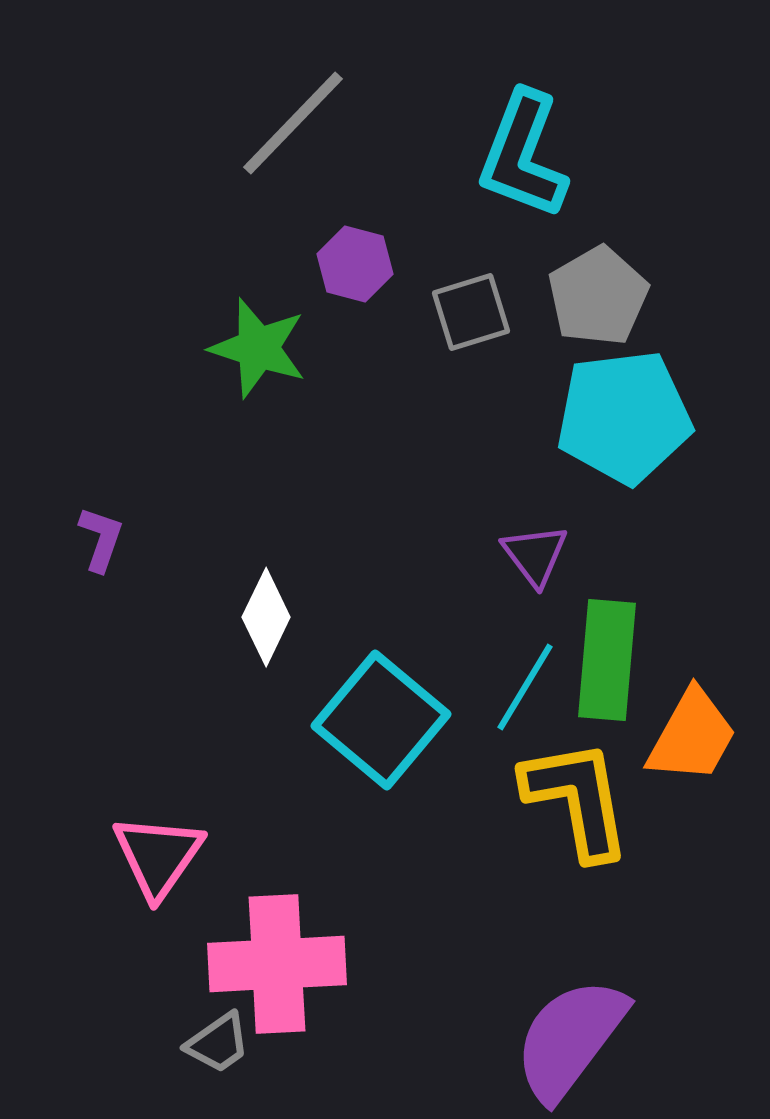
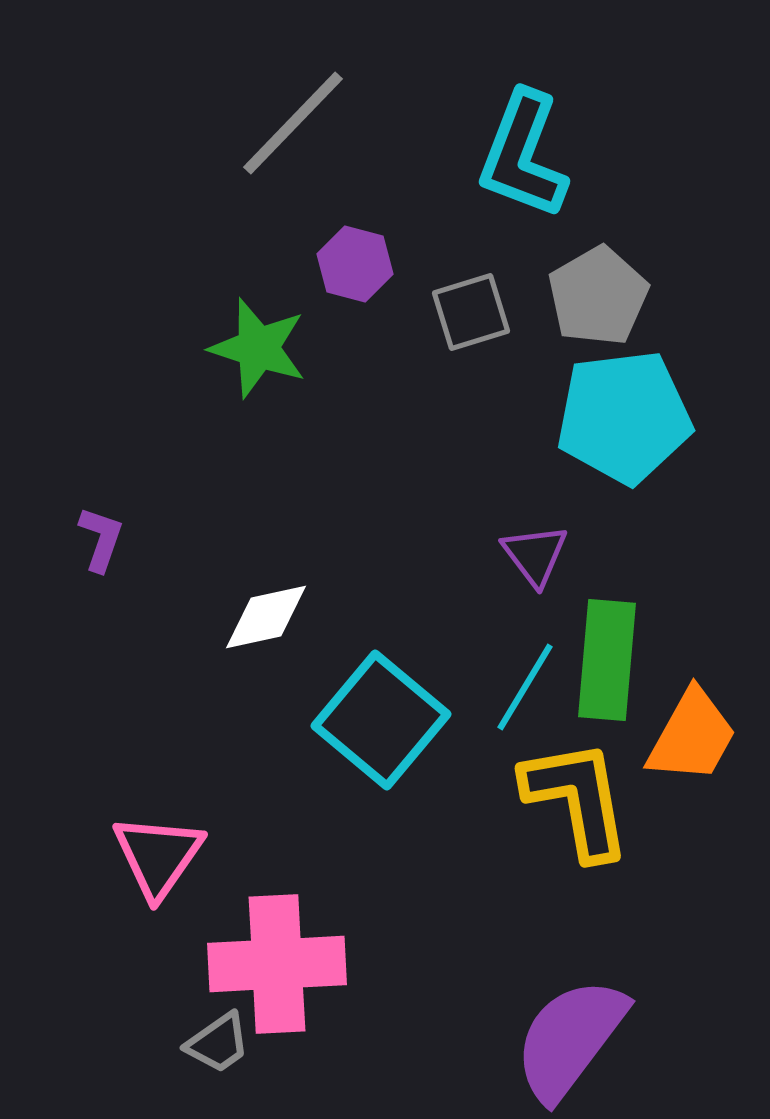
white diamond: rotated 52 degrees clockwise
